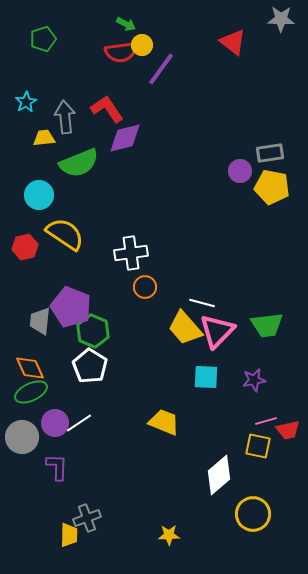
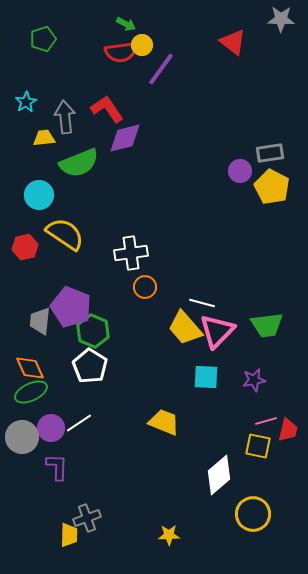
yellow pentagon at (272, 187): rotated 16 degrees clockwise
purple circle at (55, 423): moved 4 px left, 5 px down
red trapezoid at (288, 430): rotated 65 degrees counterclockwise
